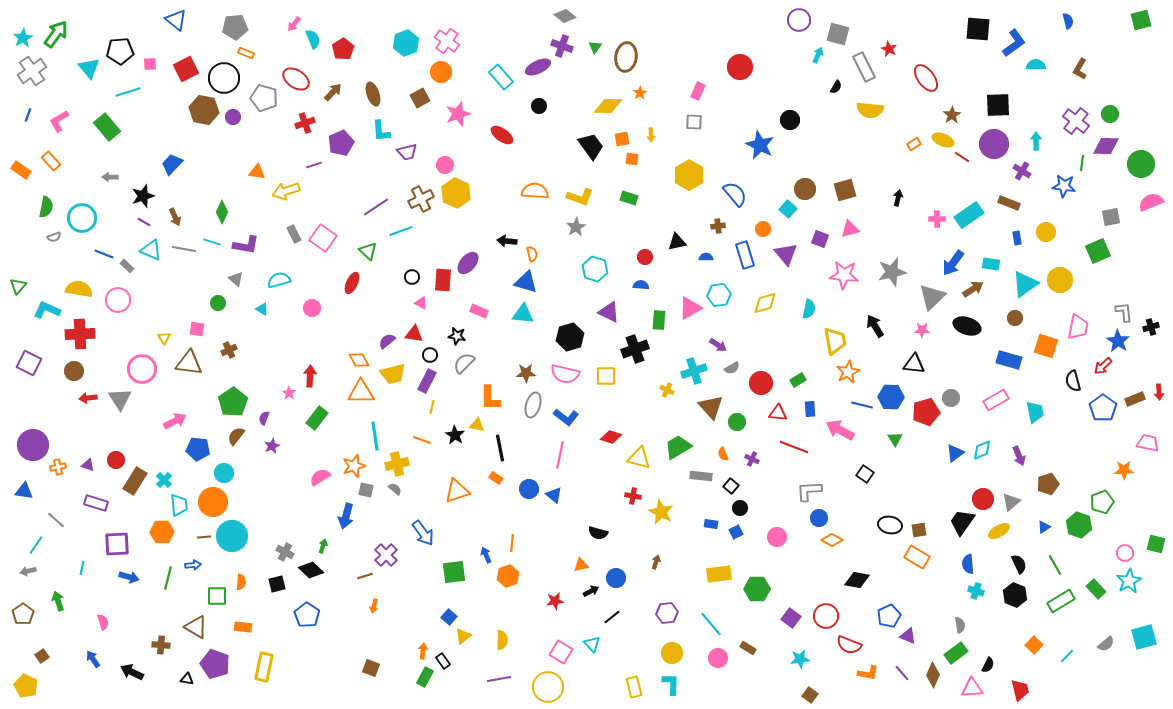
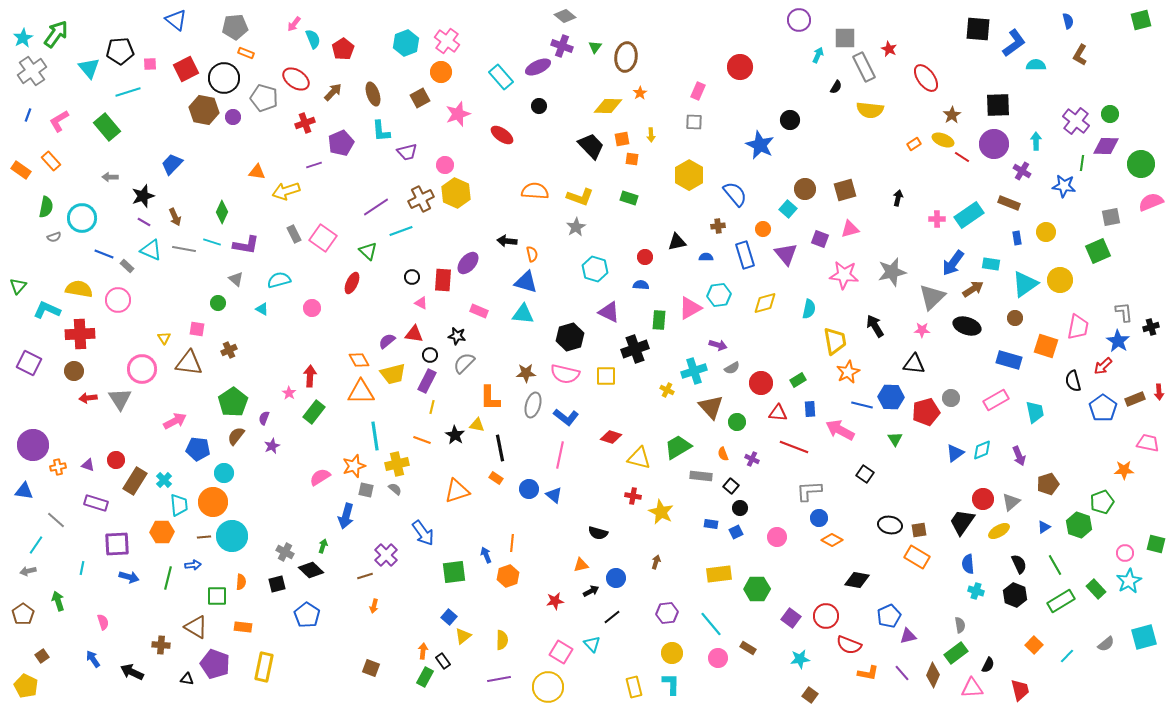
gray square at (838, 34): moved 7 px right, 4 px down; rotated 15 degrees counterclockwise
brown L-shape at (1080, 69): moved 14 px up
black trapezoid at (591, 146): rotated 8 degrees counterclockwise
purple arrow at (718, 345): rotated 18 degrees counterclockwise
green rectangle at (317, 418): moved 3 px left, 6 px up
purple triangle at (908, 636): rotated 36 degrees counterclockwise
